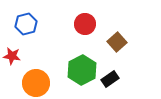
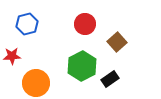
blue hexagon: moved 1 px right
red star: rotated 12 degrees counterclockwise
green hexagon: moved 4 px up
